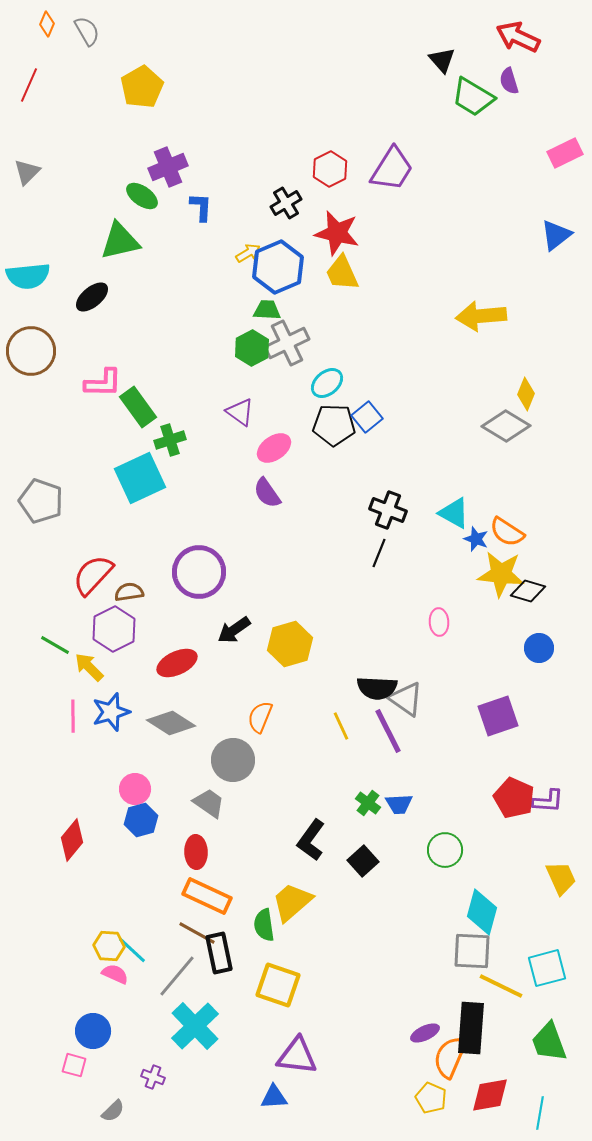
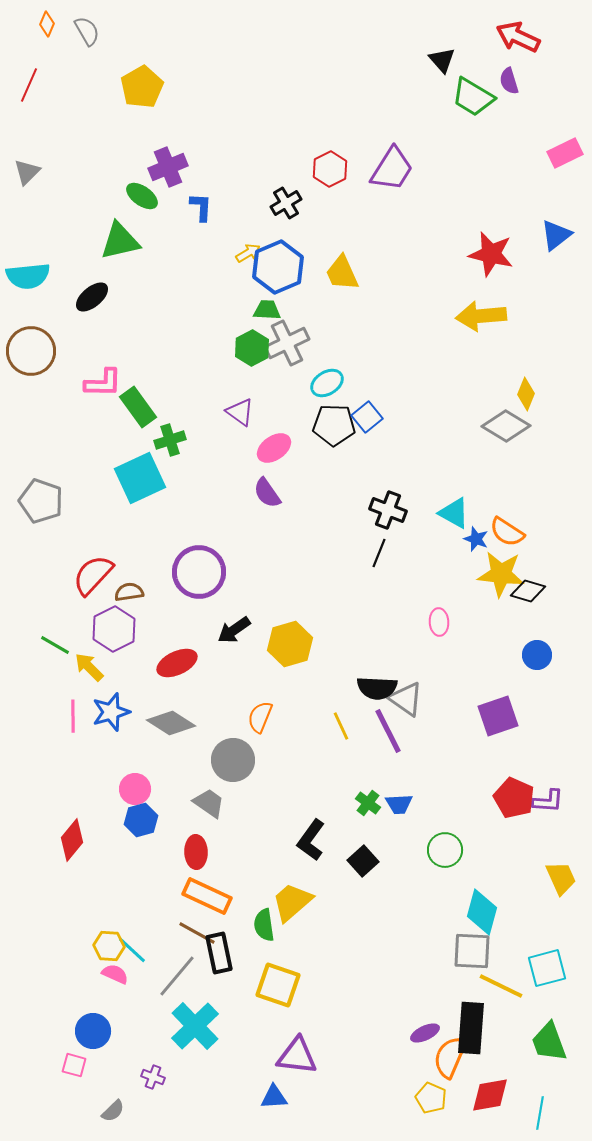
red star at (337, 233): moved 154 px right, 21 px down
cyan ellipse at (327, 383): rotated 8 degrees clockwise
blue circle at (539, 648): moved 2 px left, 7 px down
